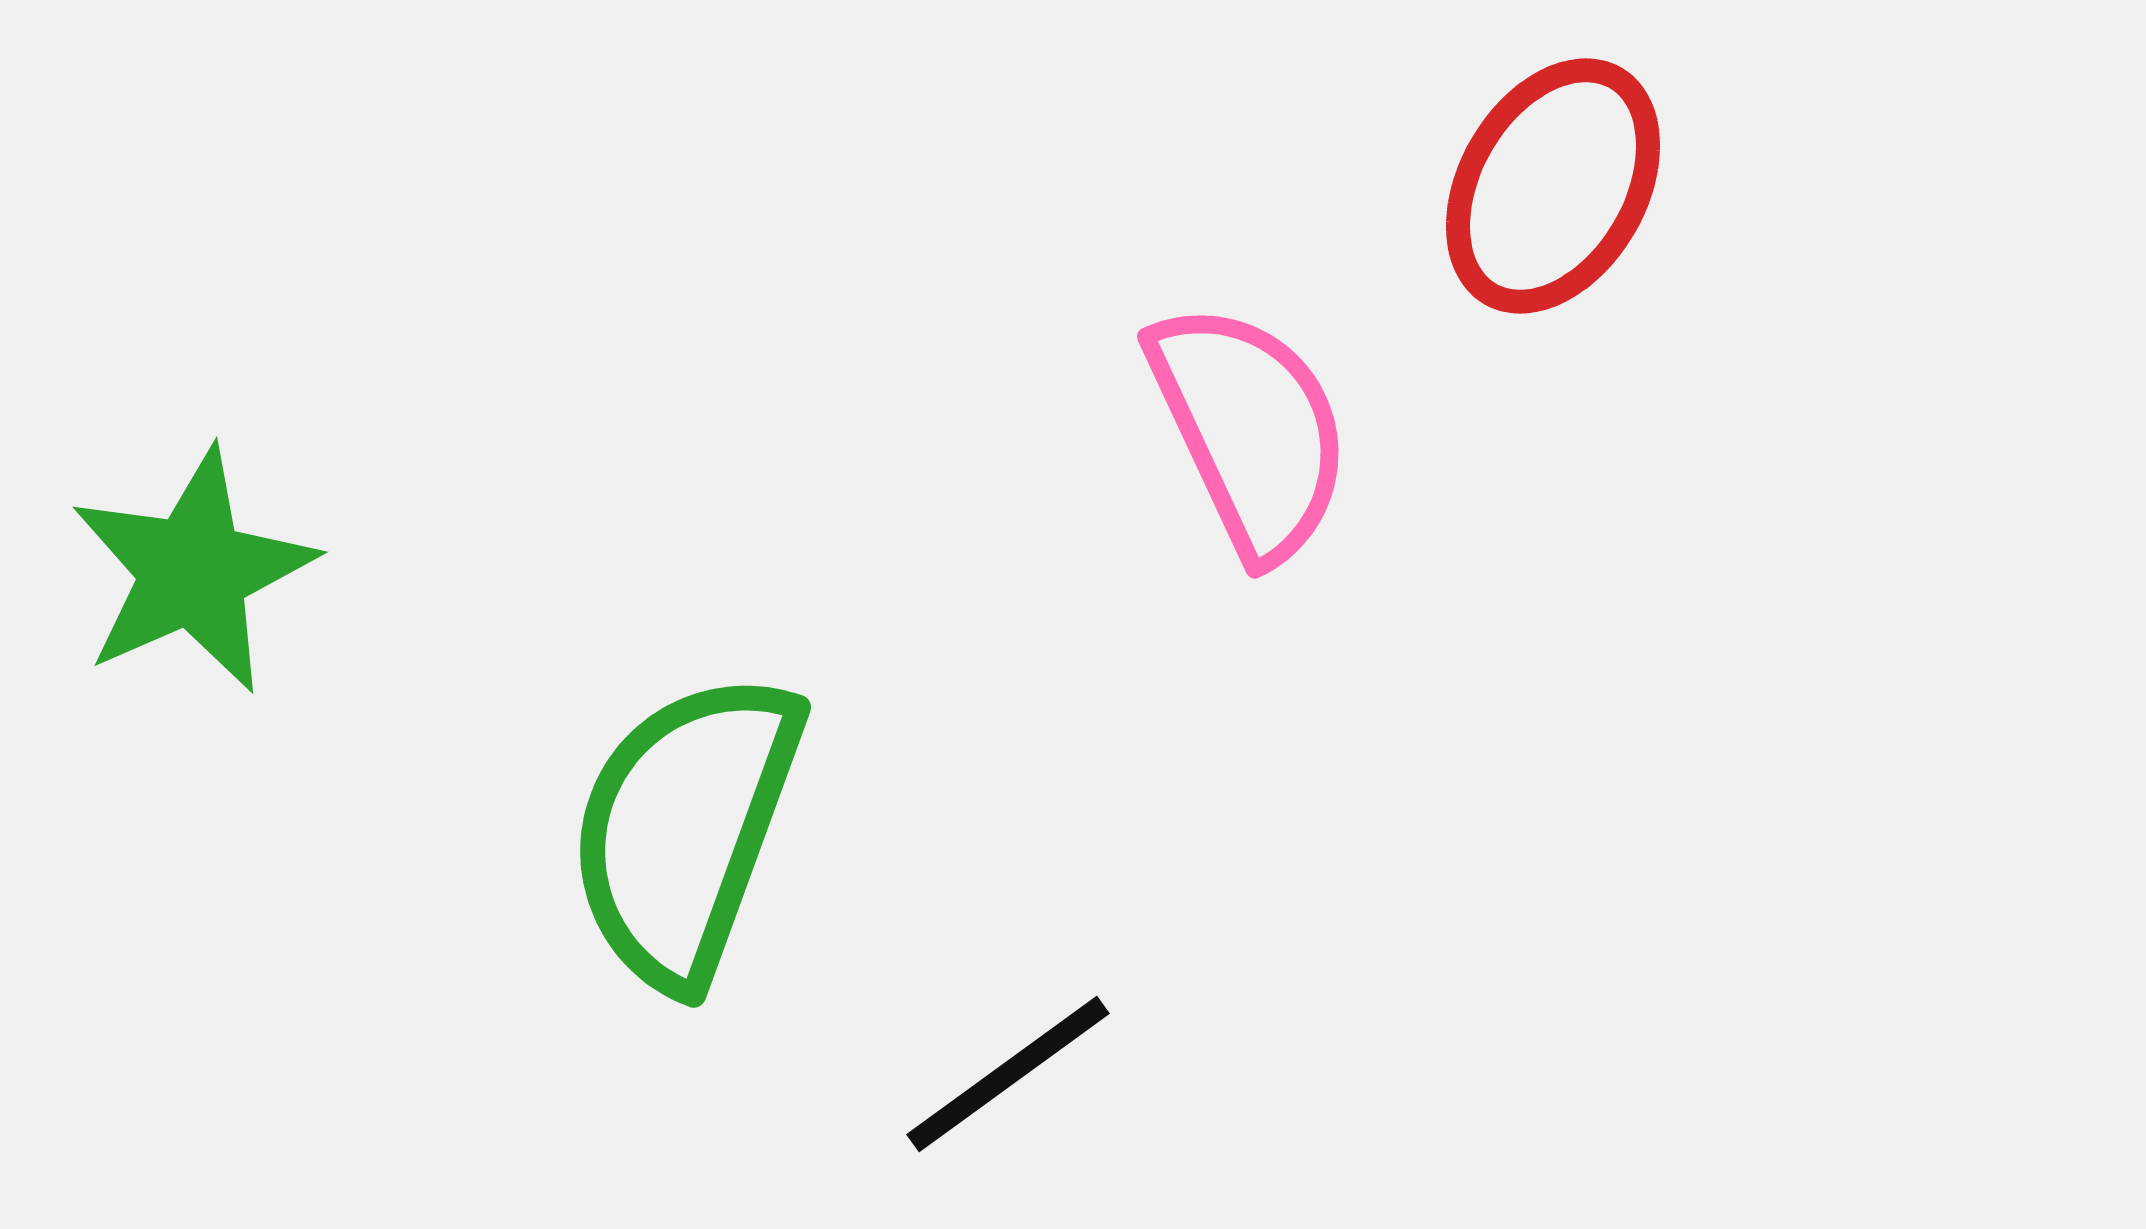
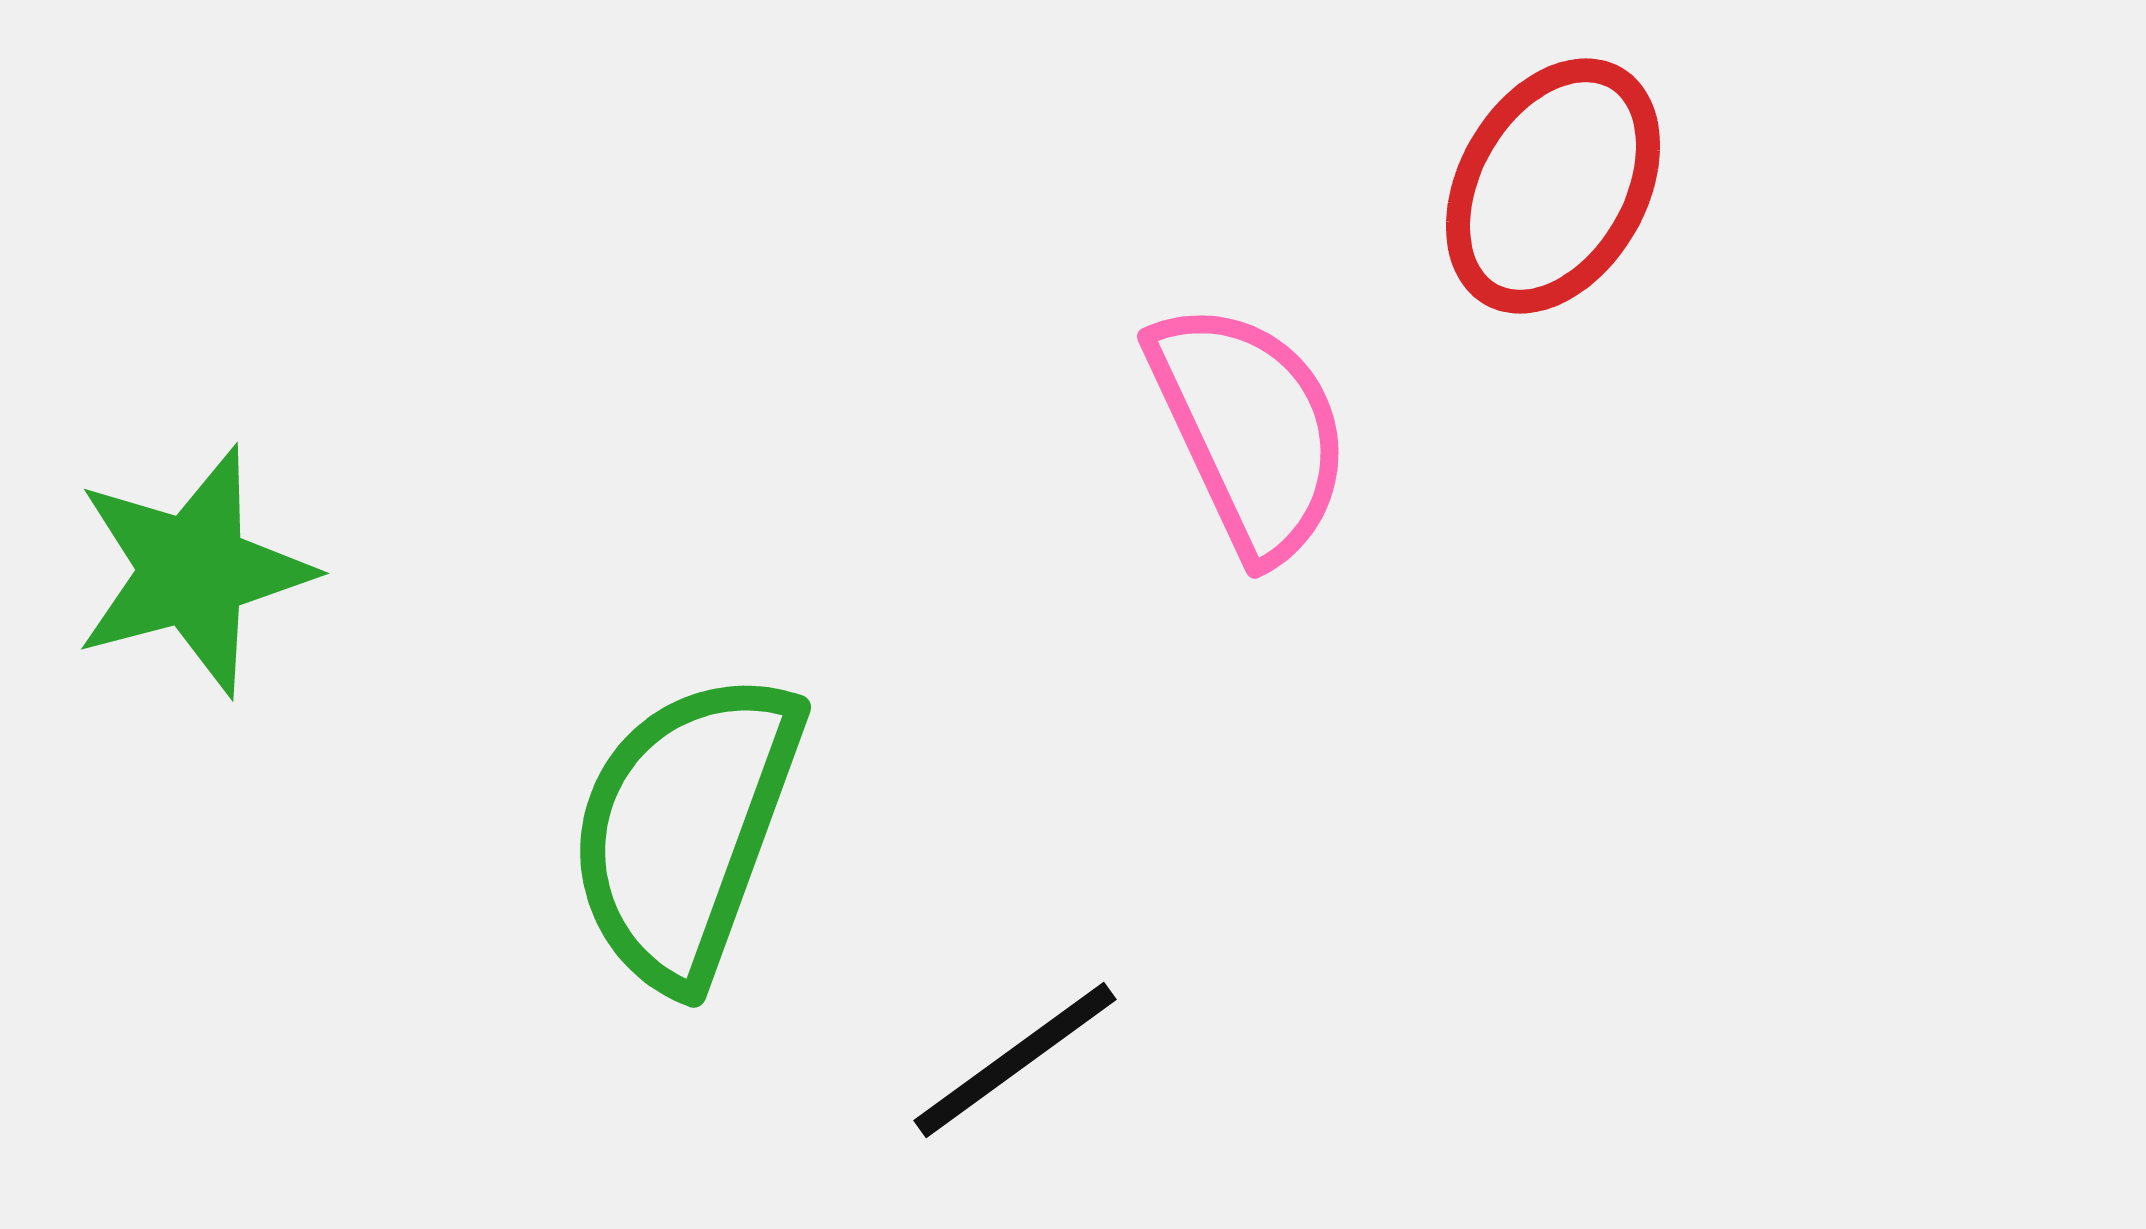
green star: rotated 9 degrees clockwise
black line: moved 7 px right, 14 px up
